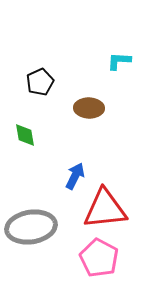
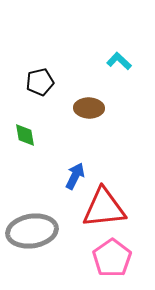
cyan L-shape: rotated 40 degrees clockwise
black pentagon: rotated 12 degrees clockwise
red triangle: moved 1 px left, 1 px up
gray ellipse: moved 1 px right, 4 px down
pink pentagon: moved 13 px right; rotated 9 degrees clockwise
